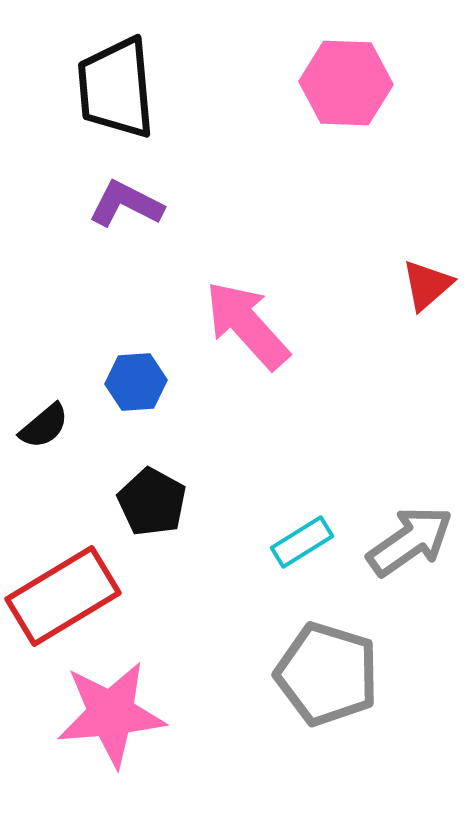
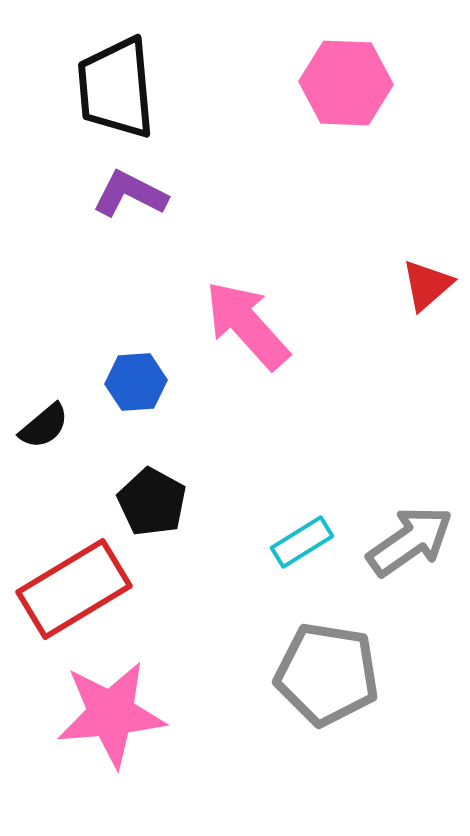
purple L-shape: moved 4 px right, 10 px up
red rectangle: moved 11 px right, 7 px up
gray pentagon: rotated 8 degrees counterclockwise
